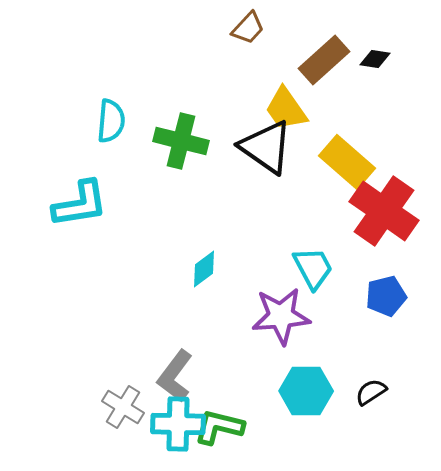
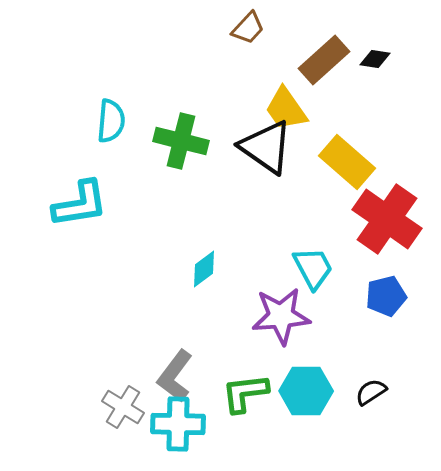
red cross: moved 3 px right, 8 px down
green L-shape: moved 26 px right, 34 px up; rotated 21 degrees counterclockwise
